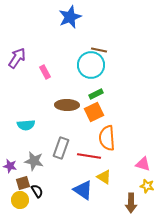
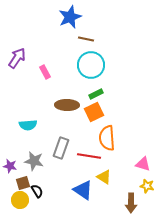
brown line: moved 13 px left, 11 px up
cyan semicircle: moved 2 px right
